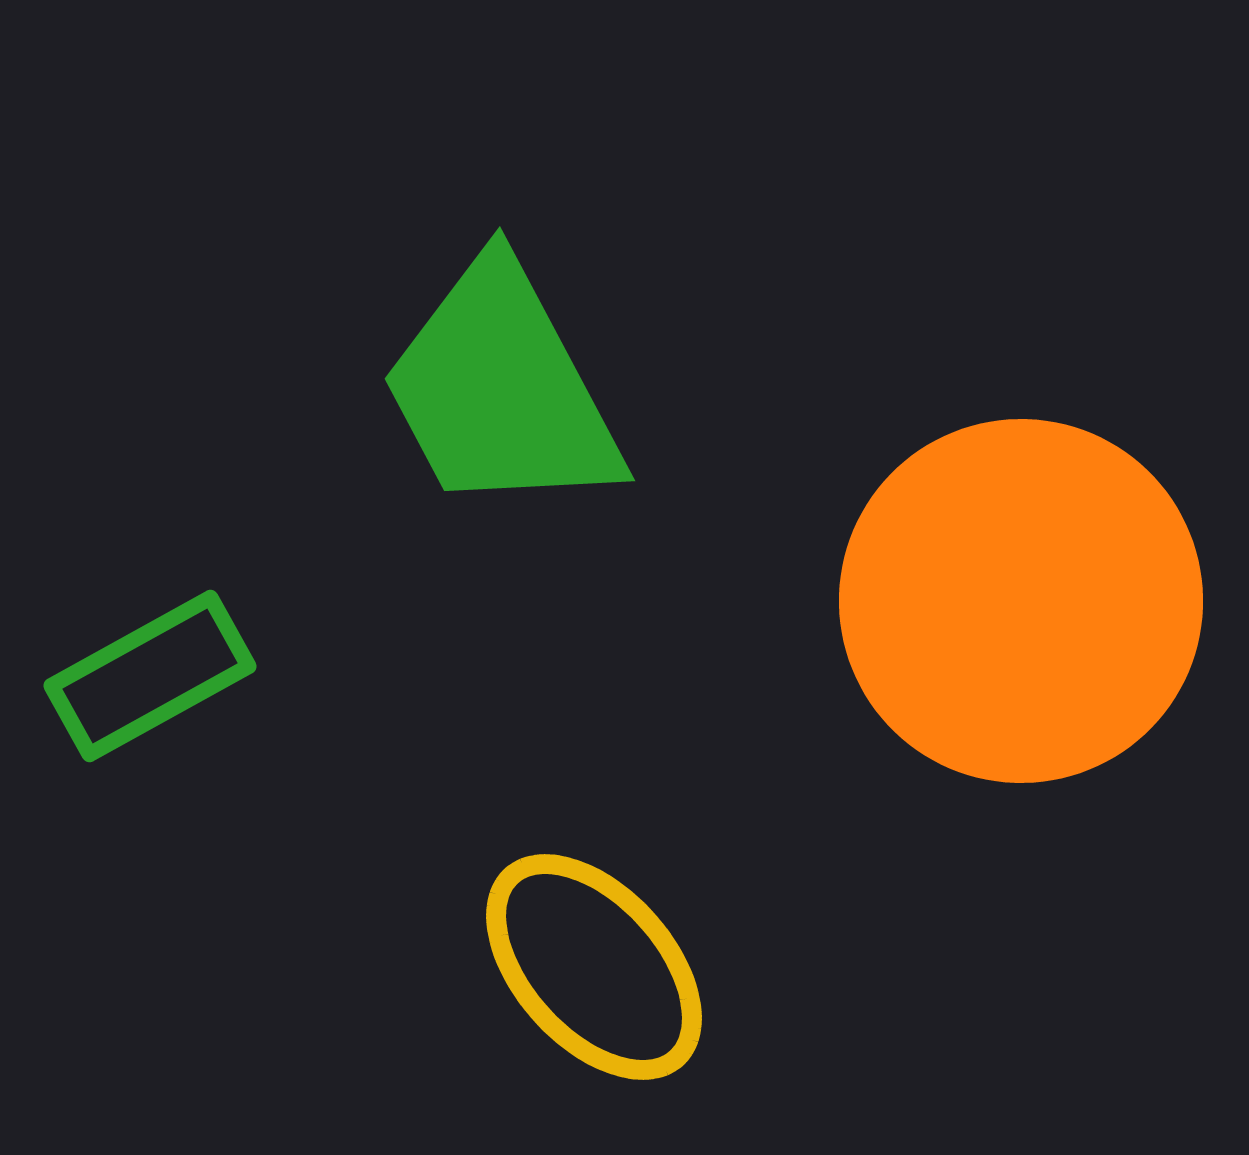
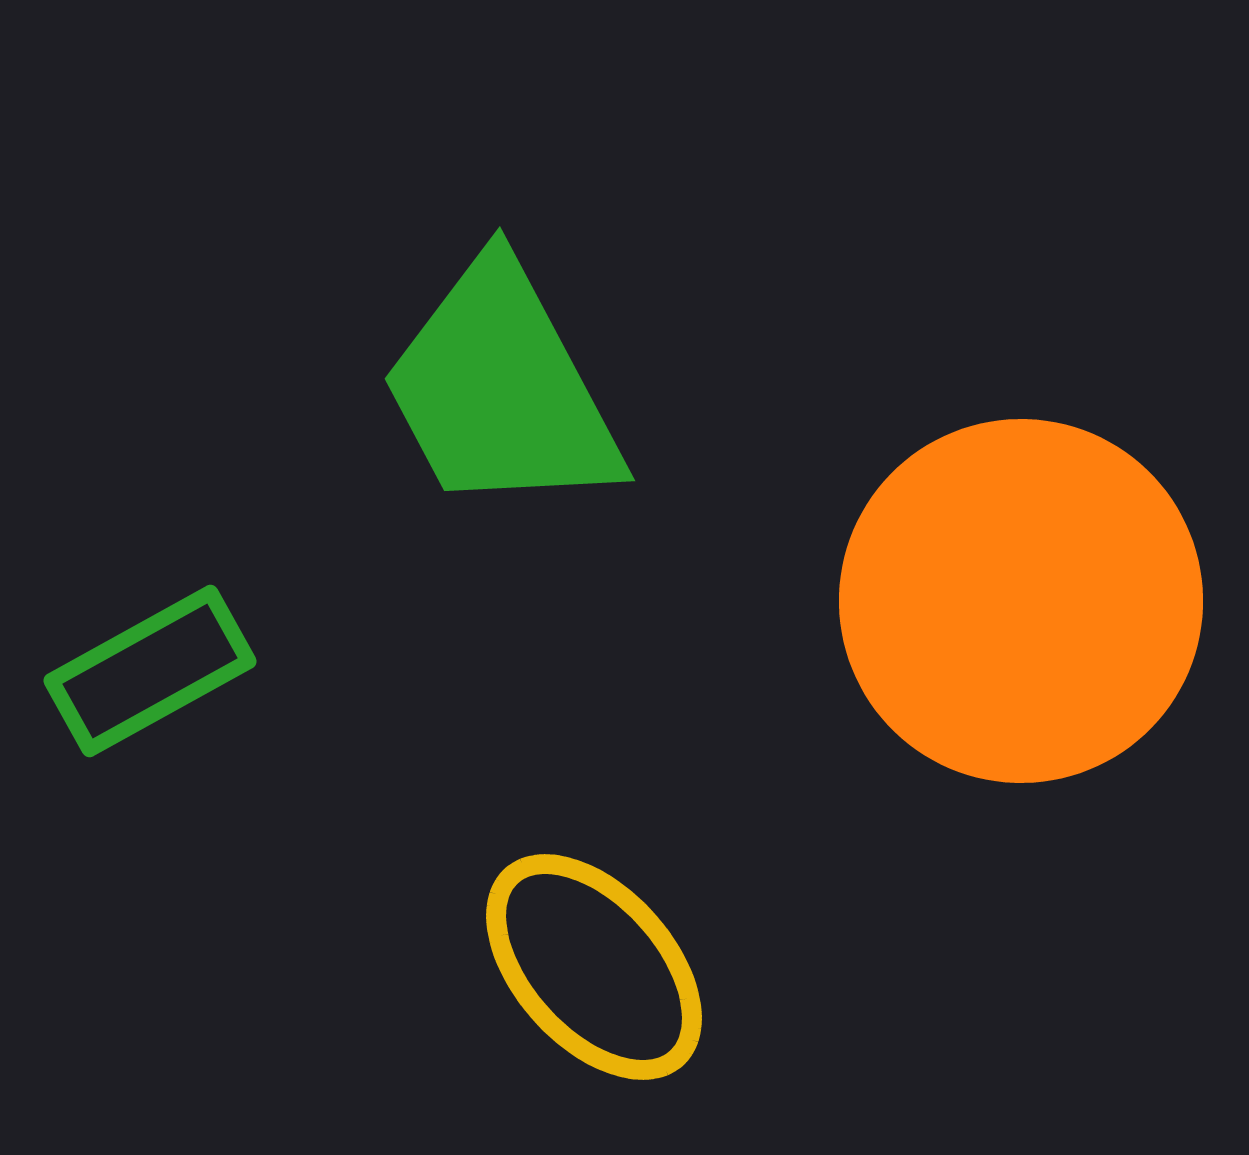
green rectangle: moved 5 px up
